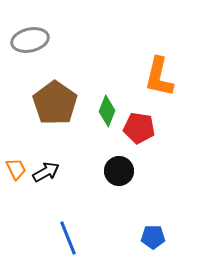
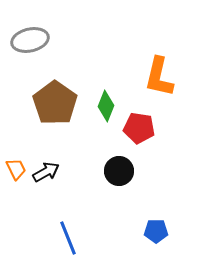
green diamond: moved 1 px left, 5 px up
blue pentagon: moved 3 px right, 6 px up
